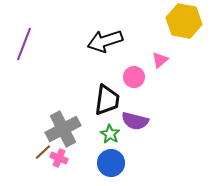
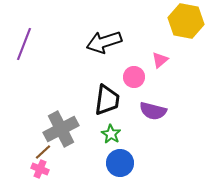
yellow hexagon: moved 2 px right
black arrow: moved 1 px left, 1 px down
purple semicircle: moved 18 px right, 10 px up
gray cross: moved 2 px left
green star: moved 1 px right
pink cross: moved 19 px left, 11 px down
blue circle: moved 9 px right
